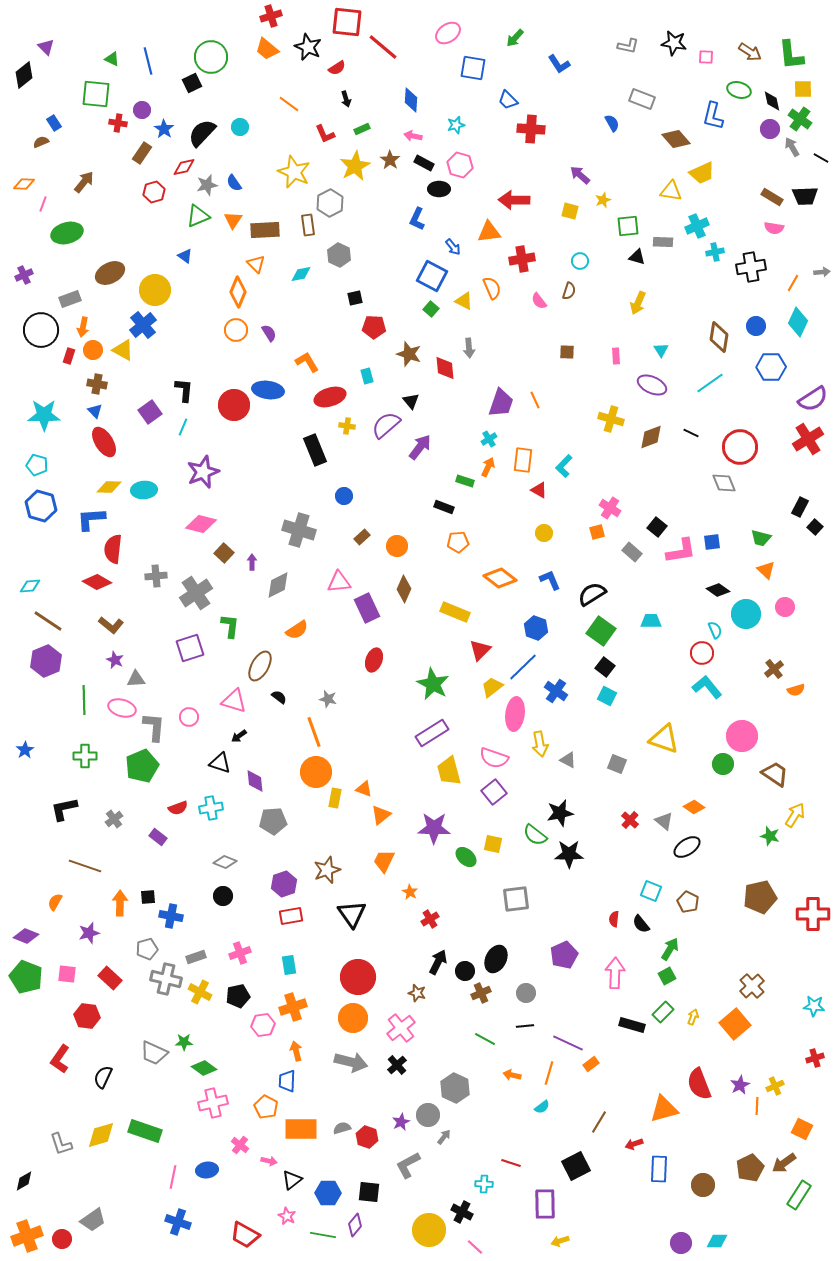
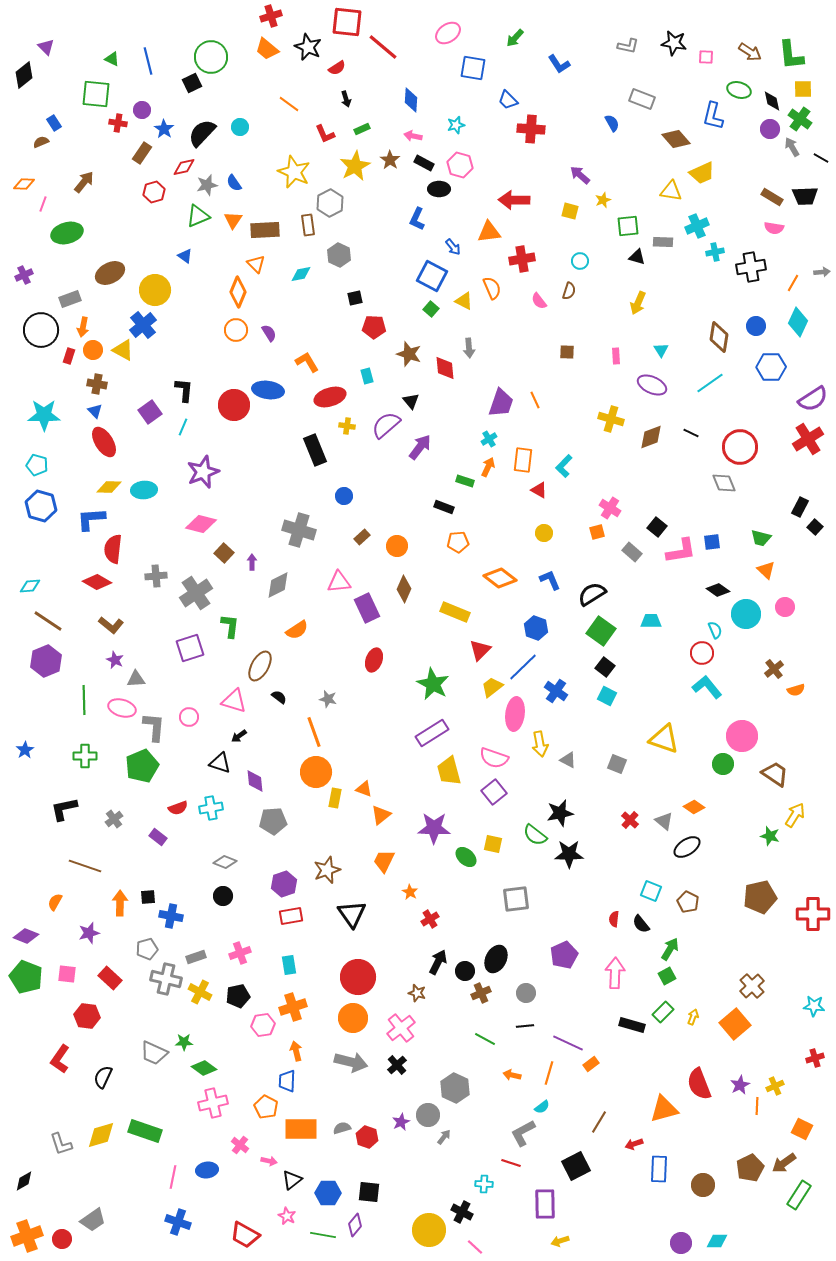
gray L-shape at (408, 1165): moved 115 px right, 32 px up
